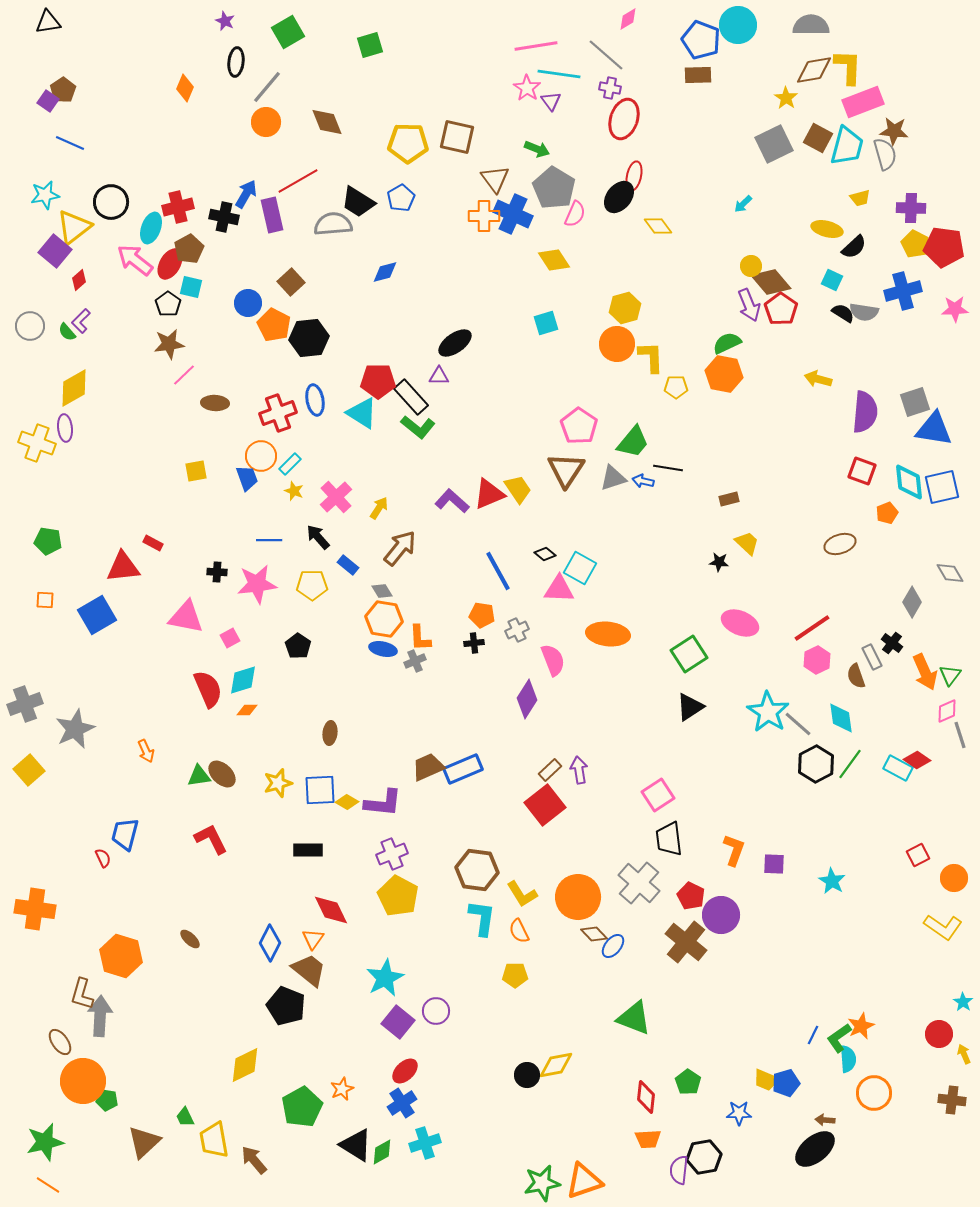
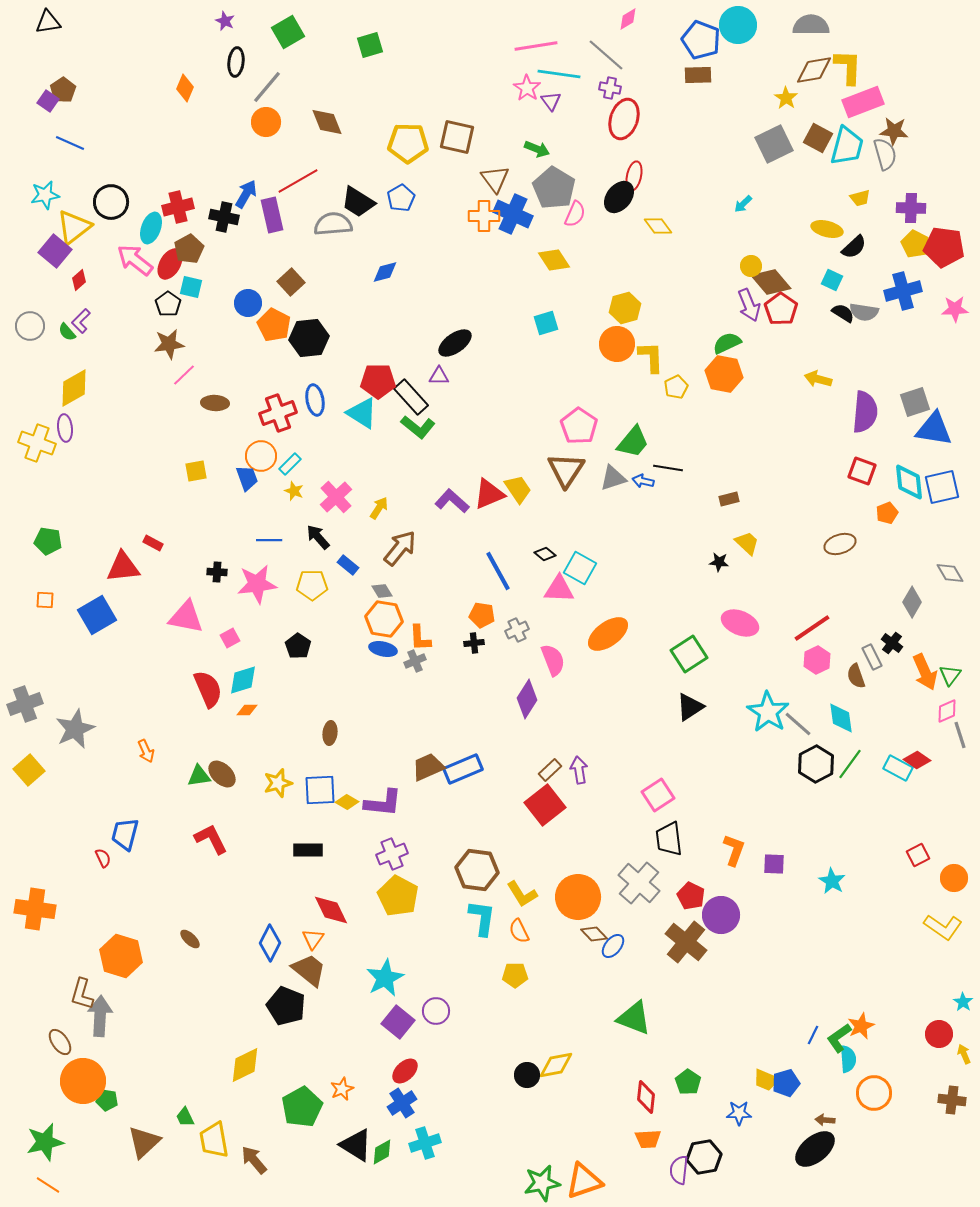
yellow pentagon at (676, 387): rotated 25 degrees counterclockwise
orange ellipse at (608, 634): rotated 42 degrees counterclockwise
